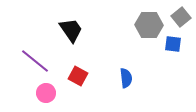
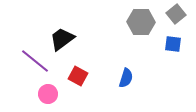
gray square: moved 5 px left, 3 px up
gray hexagon: moved 8 px left, 3 px up
black trapezoid: moved 9 px left, 9 px down; rotated 92 degrees counterclockwise
blue semicircle: rotated 24 degrees clockwise
pink circle: moved 2 px right, 1 px down
